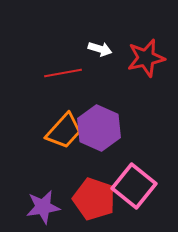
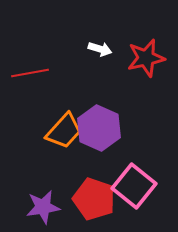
red line: moved 33 px left
